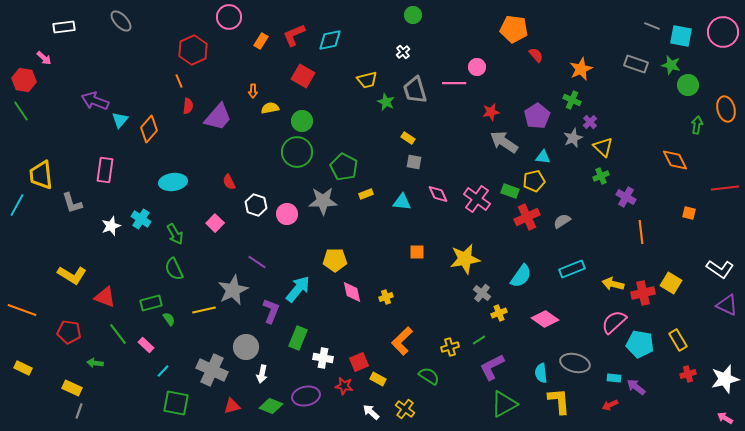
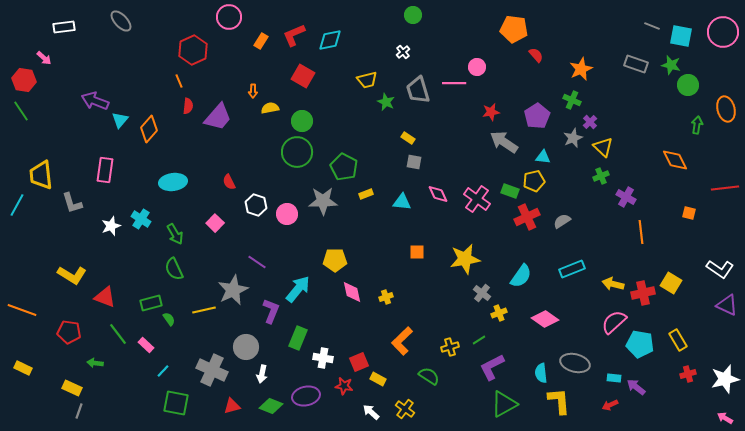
gray trapezoid at (415, 90): moved 3 px right
